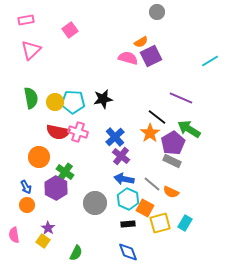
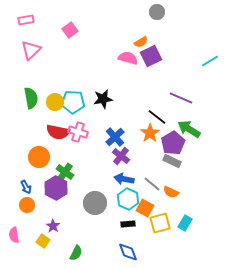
purple star at (48, 228): moved 5 px right, 2 px up
